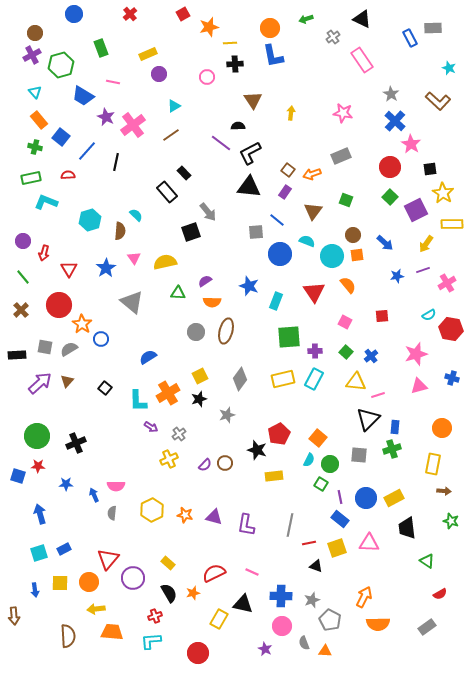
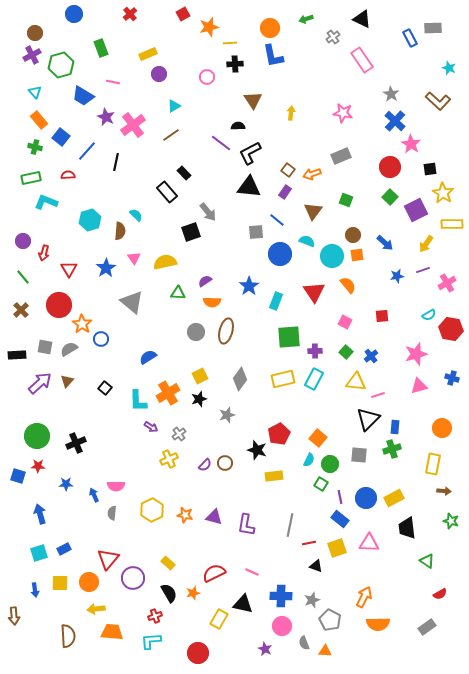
blue star at (249, 286): rotated 18 degrees clockwise
